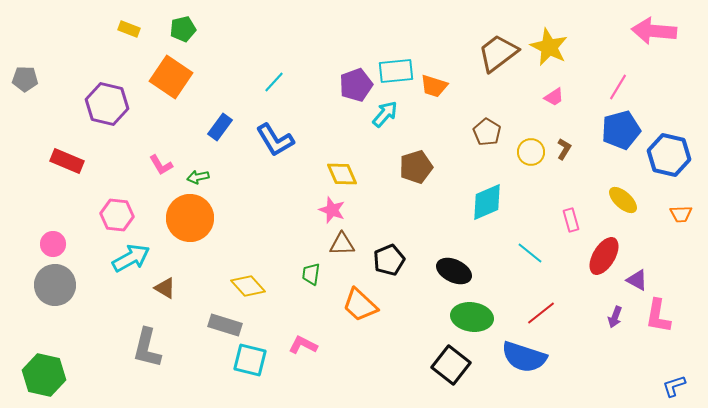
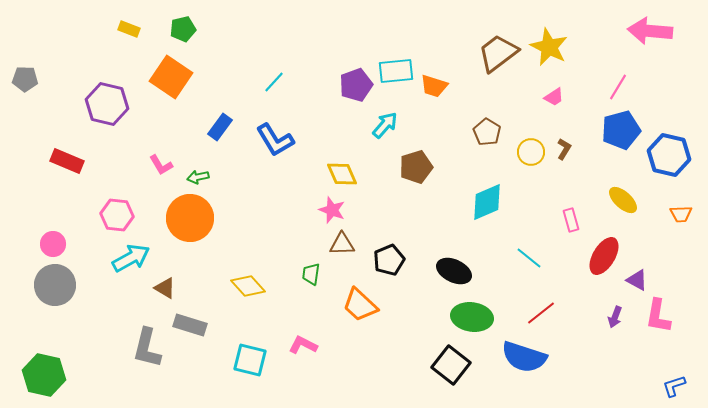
pink arrow at (654, 31): moved 4 px left
cyan arrow at (385, 114): moved 11 px down
cyan line at (530, 253): moved 1 px left, 5 px down
gray rectangle at (225, 325): moved 35 px left
